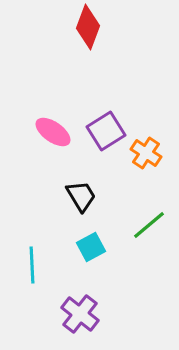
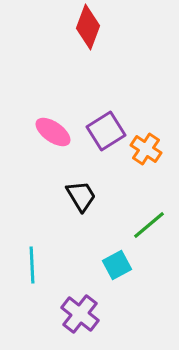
orange cross: moved 4 px up
cyan square: moved 26 px right, 18 px down
